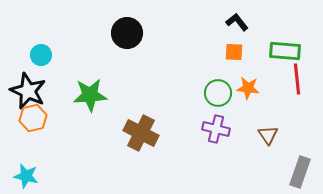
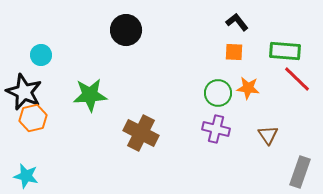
black circle: moved 1 px left, 3 px up
red line: rotated 40 degrees counterclockwise
black star: moved 4 px left, 1 px down
